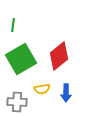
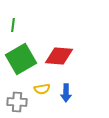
red diamond: rotated 44 degrees clockwise
